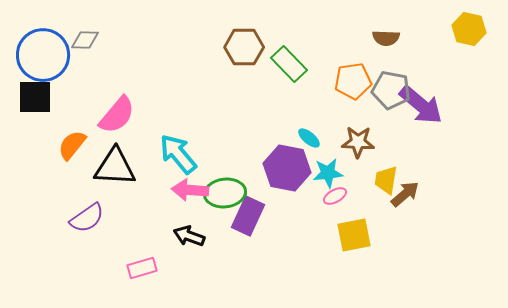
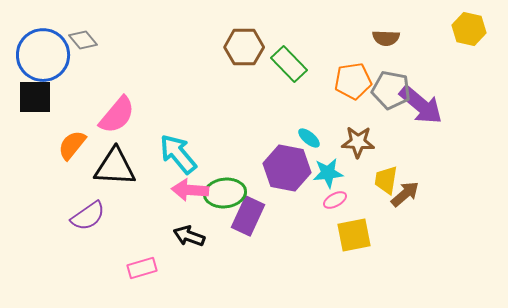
gray diamond: moved 2 px left; rotated 48 degrees clockwise
pink ellipse: moved 4 px down
purple semicircle: moved 1 px right, 2 px up
